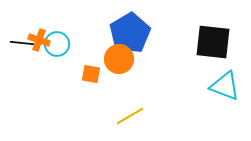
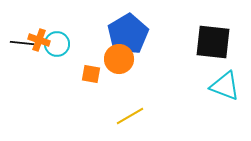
blue pentagon: moved 2 px left, 1 px down
